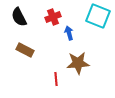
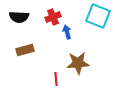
black semicircle: rotated 60 degrees counterclockwise
blue arrow: moved 2 px left, 1 px up
brown rectangle: rotated 42 degrees counterclockwise
